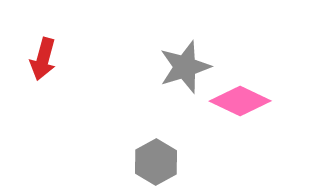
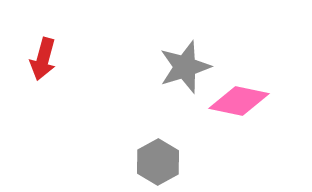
pink diamond: moved 1 px left; rotated 14 degrees counterclockwise
gray hexagon: moved 2 px right
